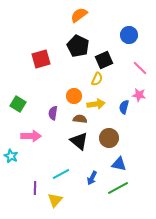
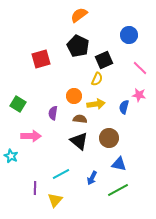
green line: moved 2 px down
